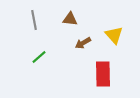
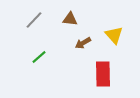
gray line: rotated 54 degrees clockwise
